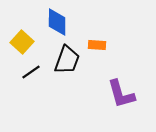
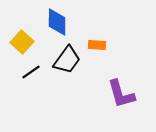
black trapezoid: rotated 16 degrees clockwise
